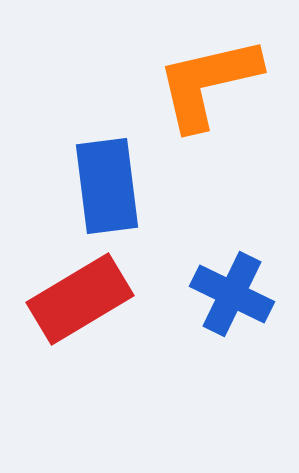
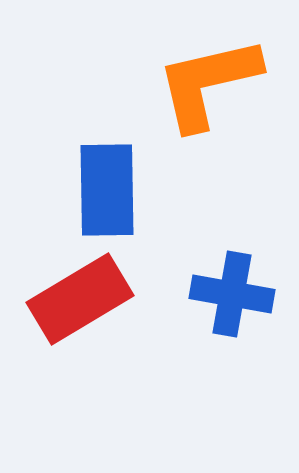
blue rectangle: moved 4 px down; rotated 6 degrees clockwise
blue cross: rotated 16 degrees counterclockwise
